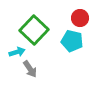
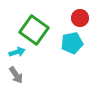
green square: rotated 8 degrees counterclockwise
cyan pentagon: moved 2 px down; rotated 25 degrees counterclockwise
gray arrow: moved 14 px left, 6 px down
